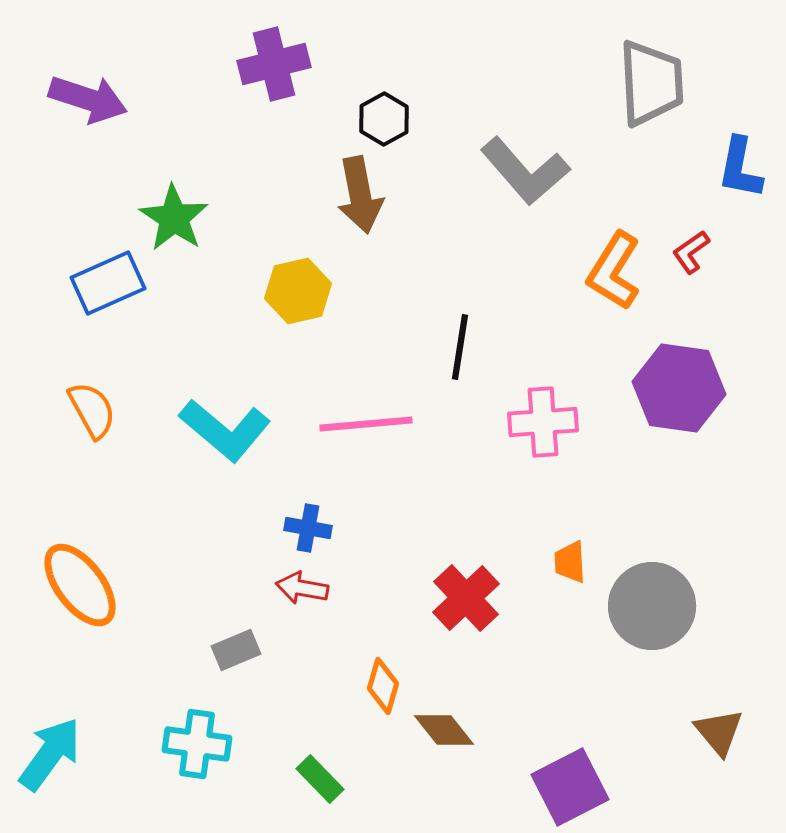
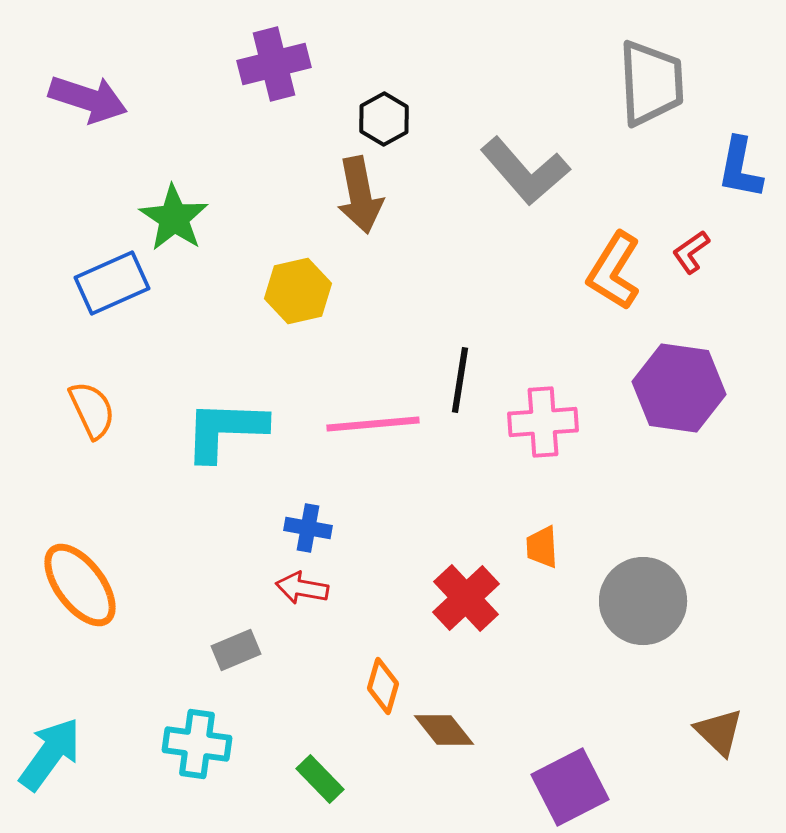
blue rectangle: moved 4 px right
black line: moved 33 px down
orange semicircle: rotated 4 degrees clockwise
pink line: moved 7 px right
cyan L-shape: rotated 142 degrees clockwise
orange trapezoid: moved 28 px left, 15 px up
gray circle: moved 9 px left, 5 px up
brown triangle: rotated 6 degrees counterclockwise
